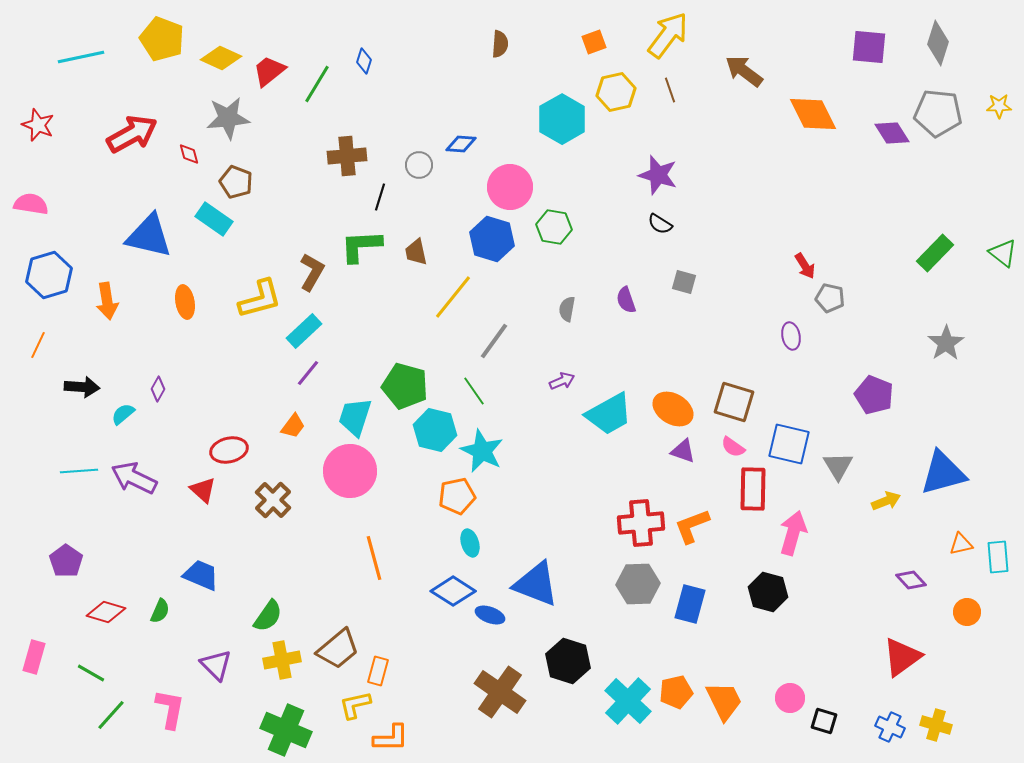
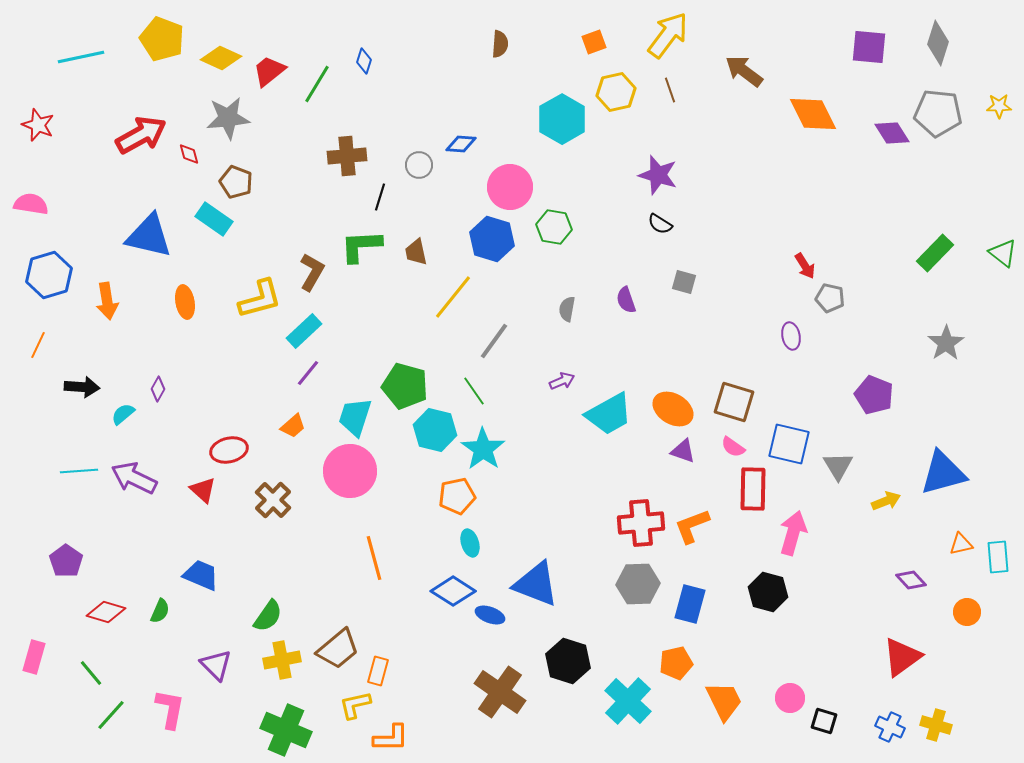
red arrow at (132, 134): moved 9 px right, 1 px down
orange trapezoid at (293, 426): rotated 12 degrees clockwise
cyan star at (482, 451): moved 1 px right, 2 px up; rotated 9 degrees clockwise
green line at (91, 673): rotated 20 degrees clockwise
orange pentagon at (676, 692): moved 29 px up
